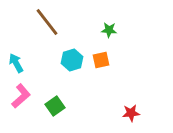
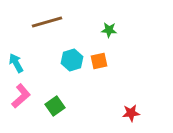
brown line: rotated 68 degrees counterclockwise
orange square: moved 2 px left, 1 px down
